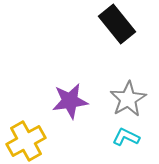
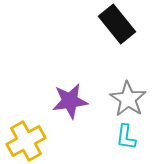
gray star: rotated 9 degrees counterclockwise
cyan L-shape: rotated 108 degrees counterclockwise
